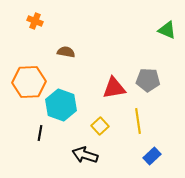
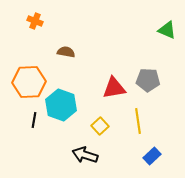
black line: moved 6 px left, 13 px up
